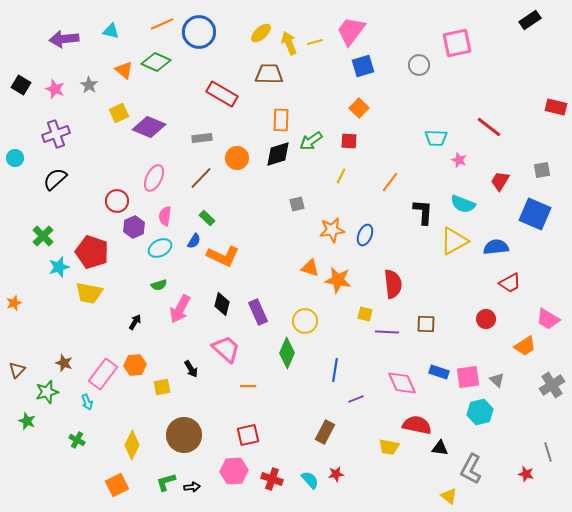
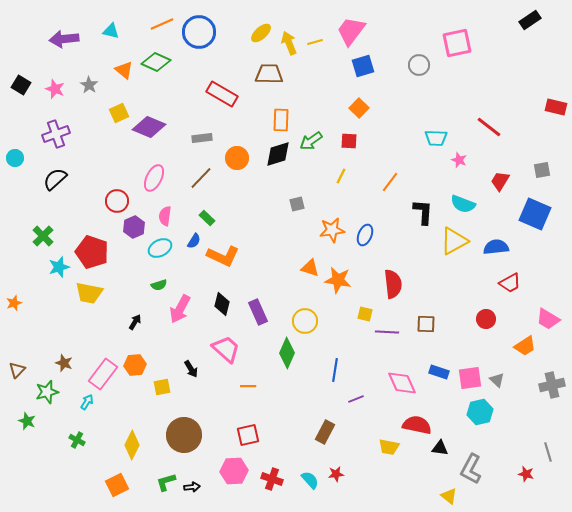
pink square at (468, 377): moved 2 px right, 1 px down
gray cross at (552, 385): rotated 20 degrees clockwise
cyan arrow at (87, 402): rotated 126 degrees counterclockwise
